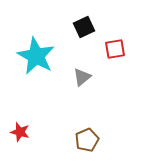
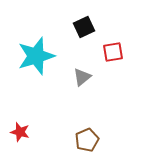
red square: moved 2 px left, 3 px down
cyan star: rotated 27 degrees clockwise
